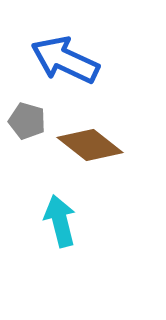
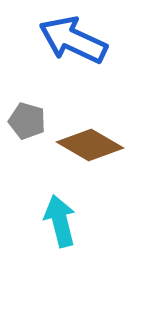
blue arrow: moved 8 px right, 20 px up
brown diamond: rotated 8 degrees counterclockwise
